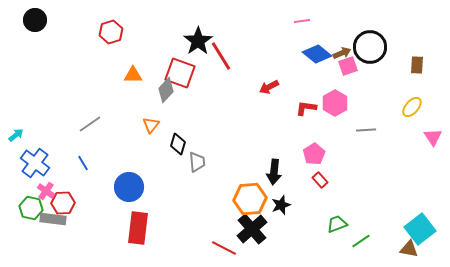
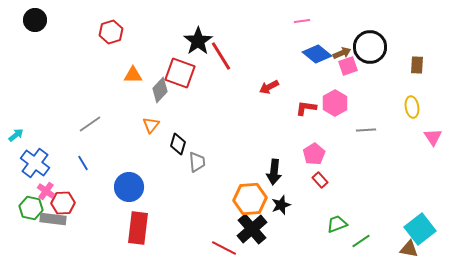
gray diamond at (166, 90): moved 6 px left
yellow ellipse at (412, 107): rotated 50 degrees counterclockwise
